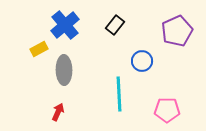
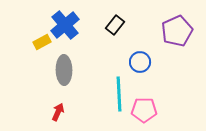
yellow rectangle: moved 3 px right, 7 px up
blue circle: moved 2 px left, 1 px down
pink pentagon: moved 23 px left
